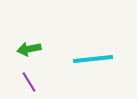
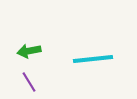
green arrow: moved 2 px down
